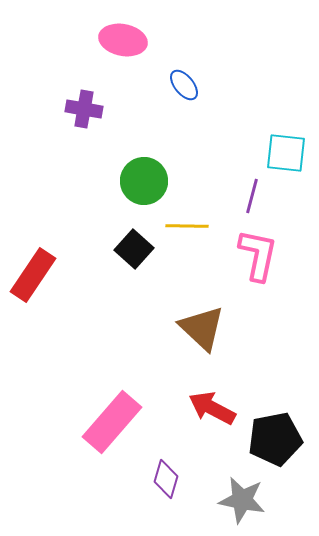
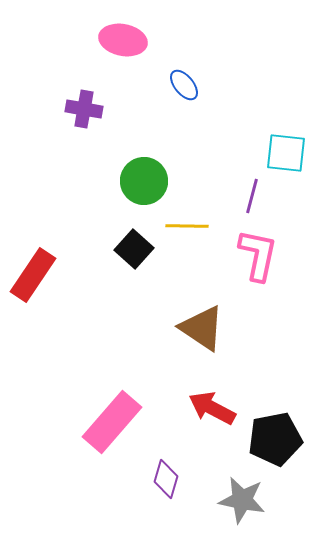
brown triangle: rotated 9 degrees counterclockwise
